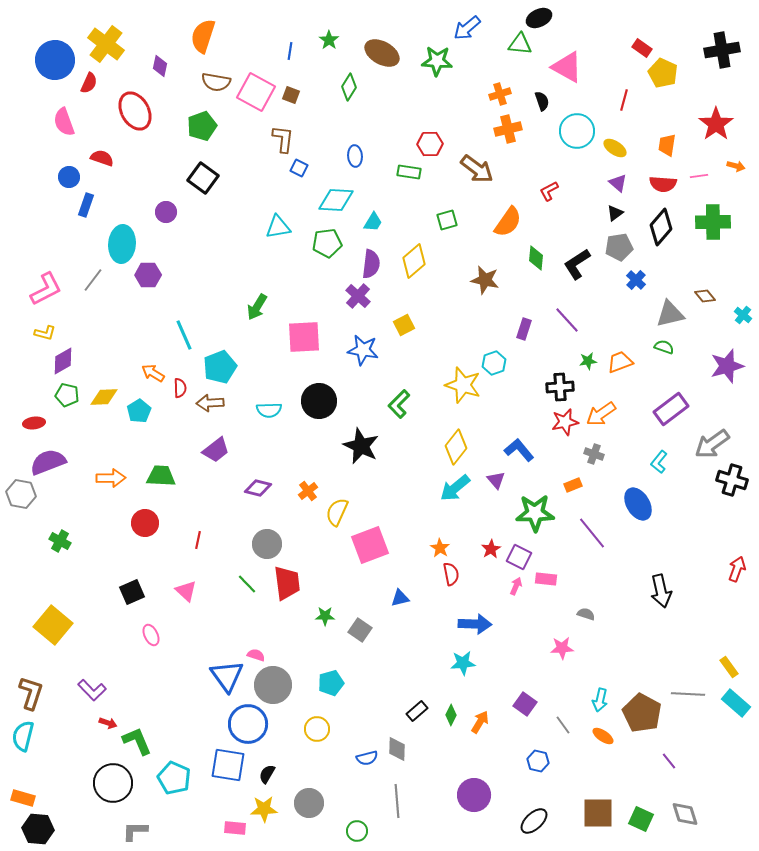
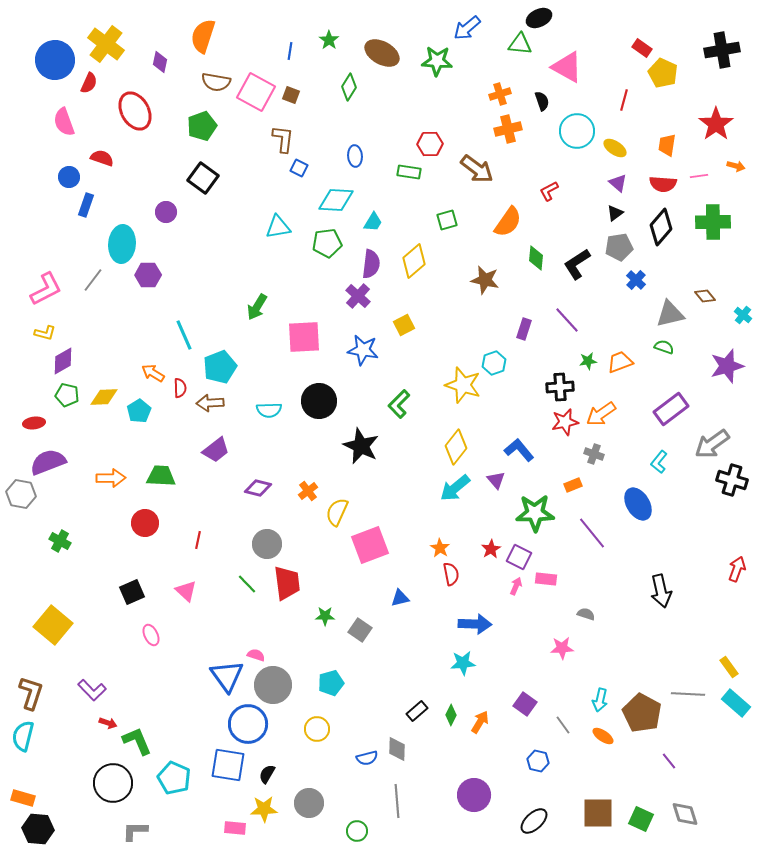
purple diamond at (160, 66): moved 4 px up
